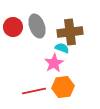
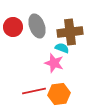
pink star: rotated 24 degrees counterclockwise
orange hexagon: moved 4 px left, 7 px down
